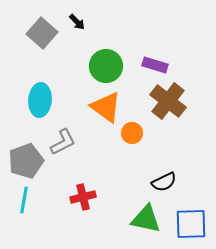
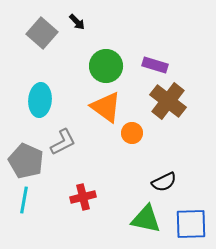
gray pentagon: rotated 28 degrees counterclockwise
